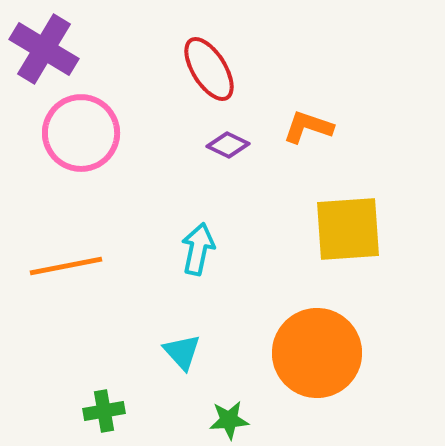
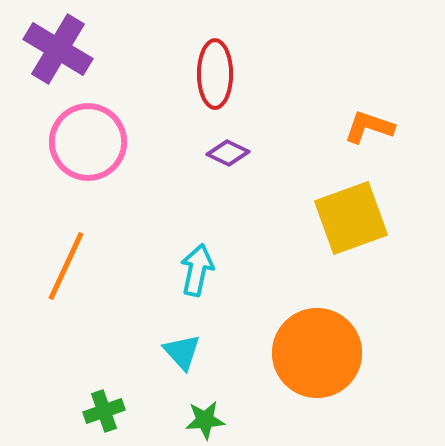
purple cross: moved 14 px right
red ellipse: moved 6 px right, 5 px down; rotated 32 degrees clockwise
orange L-shape: moved 61 px right
pink circle: moved 7 px right, 9 px down
purple diamond: moved 8 px down
yellow square: moved 3 px right, 11 px up; rotated 16 degrees counterclockwise
cyan arrow: moved 1 px left, 21 px down
orange line: rotated 54 degrees counterclockwise
green cross: rotated 9 degrees counterclockwise
green star: moved 24 px left
